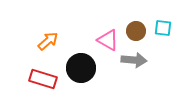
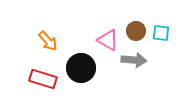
cyan square: moved 2 px left, 5 px down
orange arrow: rotated 90 degrees clockwise
